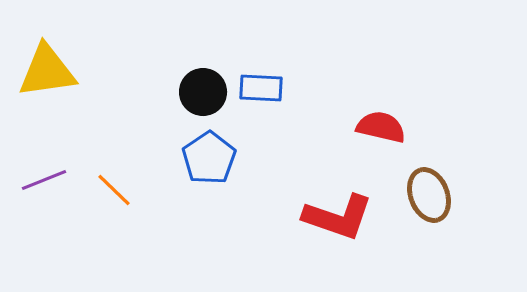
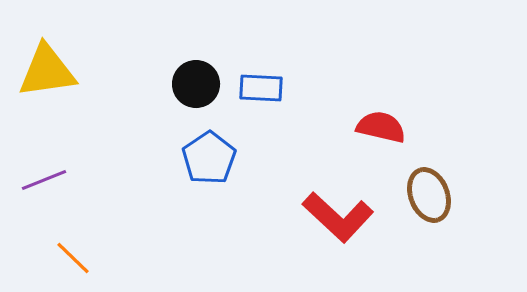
black circle: moved 7 px left, 8 px up
orange line: moved 41 px left, 68 px down
red L-shape: rotated 24 degrees clockwise
